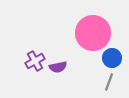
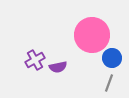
pink circle: moved 1 px left, 2 px down
purple cross: moved 1 px up
gray line: moved 1 px down
